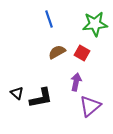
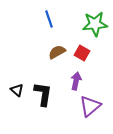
purple arrow: moved 1 px up
black triangle: moved 3 px up
black L-shape: moved 2 px right, 4 px up; rotated 70 degrees counterclockwise
